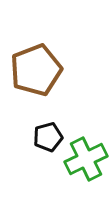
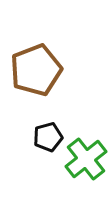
green cross: rotated 12 degrees counterclockwise
